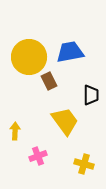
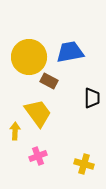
brown rectangle: rotated 36 degrees counterclockwise
black trapezoid: moved 1 px right, 3 px down
yellow trapezoid: moved 27 px left, 8 px up
